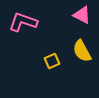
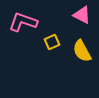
yellow square: moved 19 px up
